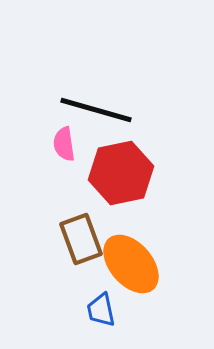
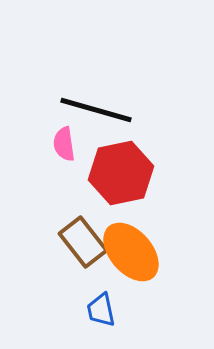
brown rectangle: moved 2 px right, 3 px down; rotated 18 degrees counterclockwise
orange ellipse: moved 12 px up
